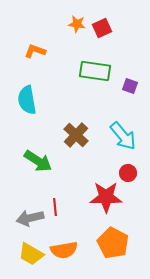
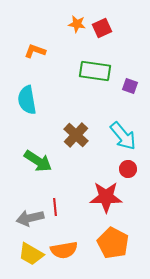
red circle: moved 4 px up
